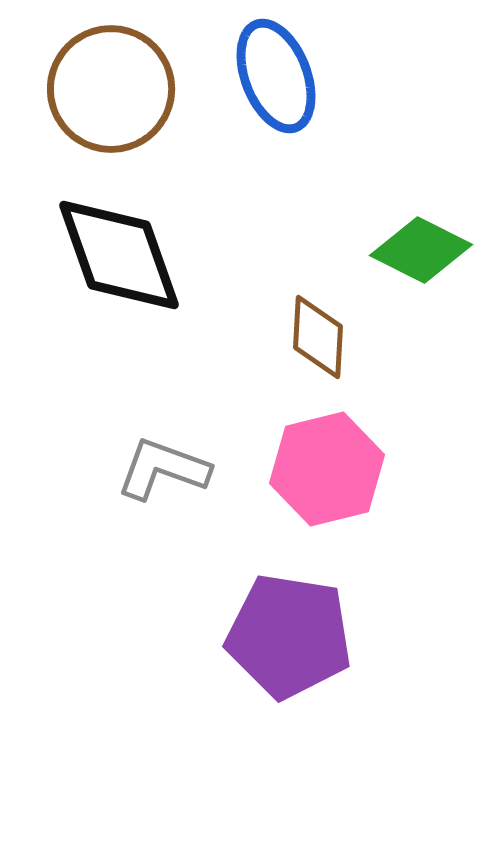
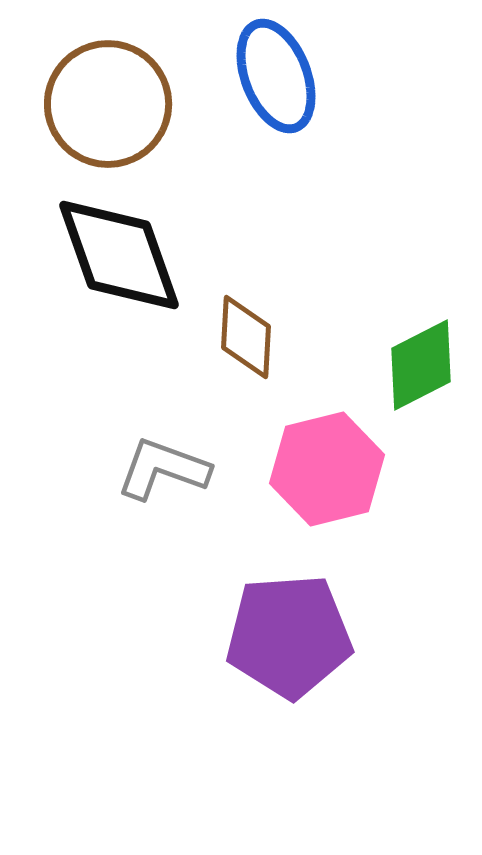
brown circle: moved 3 px left, 15 px down
green diamond: moved 115 px down; rotated 54 degrees counterclockwise
brown diamond: moved 72 px left
purple pentagon: rotated 13 degrees counterclockwise
